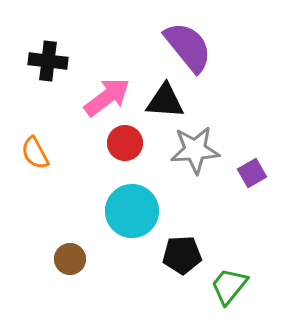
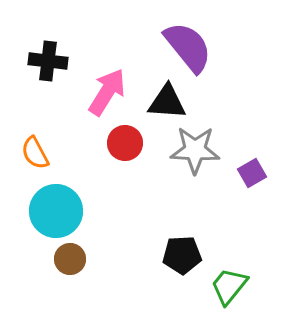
pink arrow: moved 5 px up; rotated 21 degrees counterclockwise
black triangle: moved 2 px right, 1 px down
gray star: rotated 6 degrees clockwise
cyan circle: moved 76 px left
